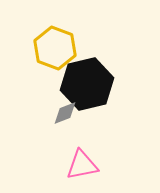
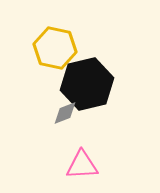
yellow hexagon: rotated 9 degrees counterclockwise
pink triangle: rotated 8 degrees clockwise
